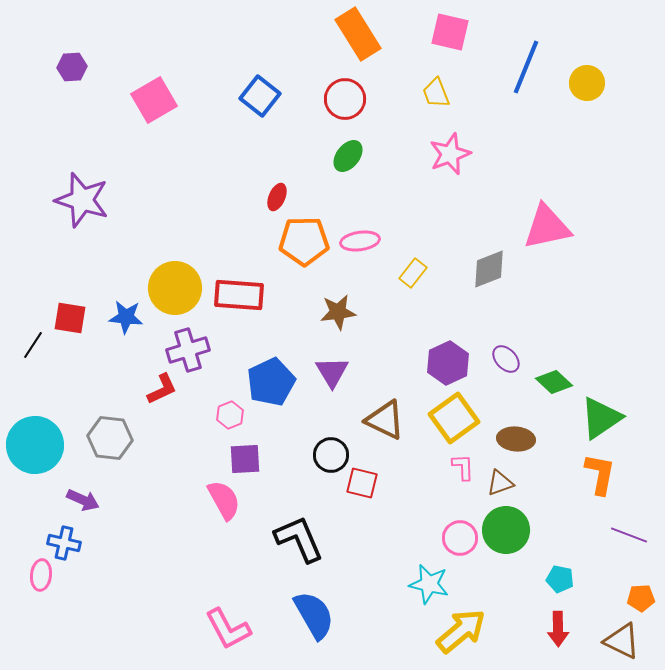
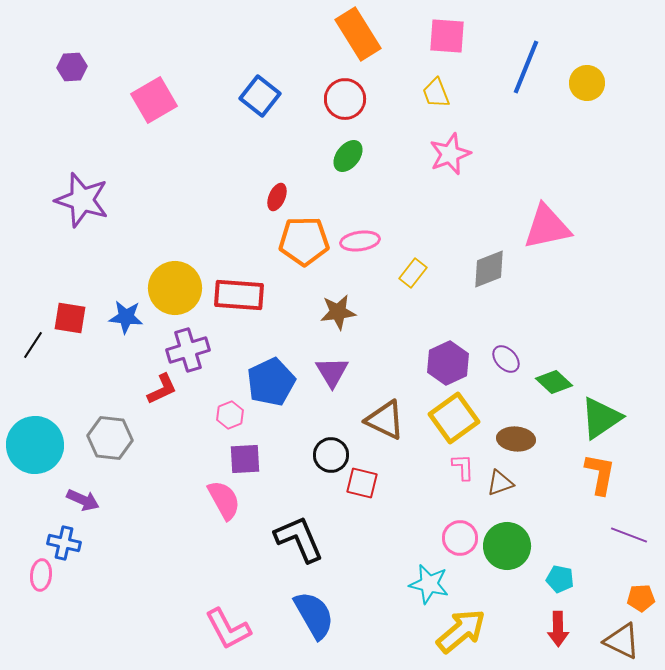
pink square at (450, 32): moved 3 px left, 4 px down; rotated 9 degrees counterclockwise
green circle at (506, 530): moved 1 px right, 16 px down
